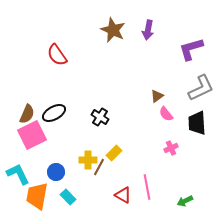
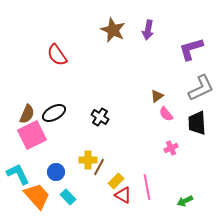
yellow rectangle: moved 2 px right, 28 px down
orange trapezoid: rotated 128 degrees clockwise
